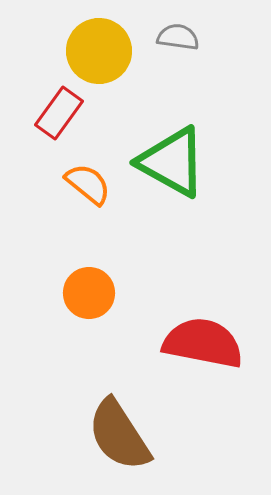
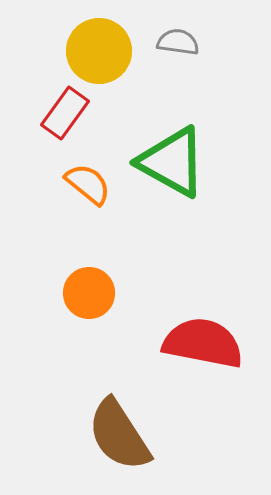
gray semicircle: moved 5 px down
red rectangle: moved 6 px right
